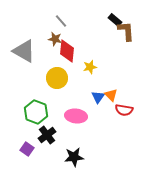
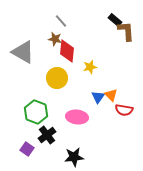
gray triangle: moved 1 px left, 1 px down
pink ellipse: moved 1 px right, 1 px down
